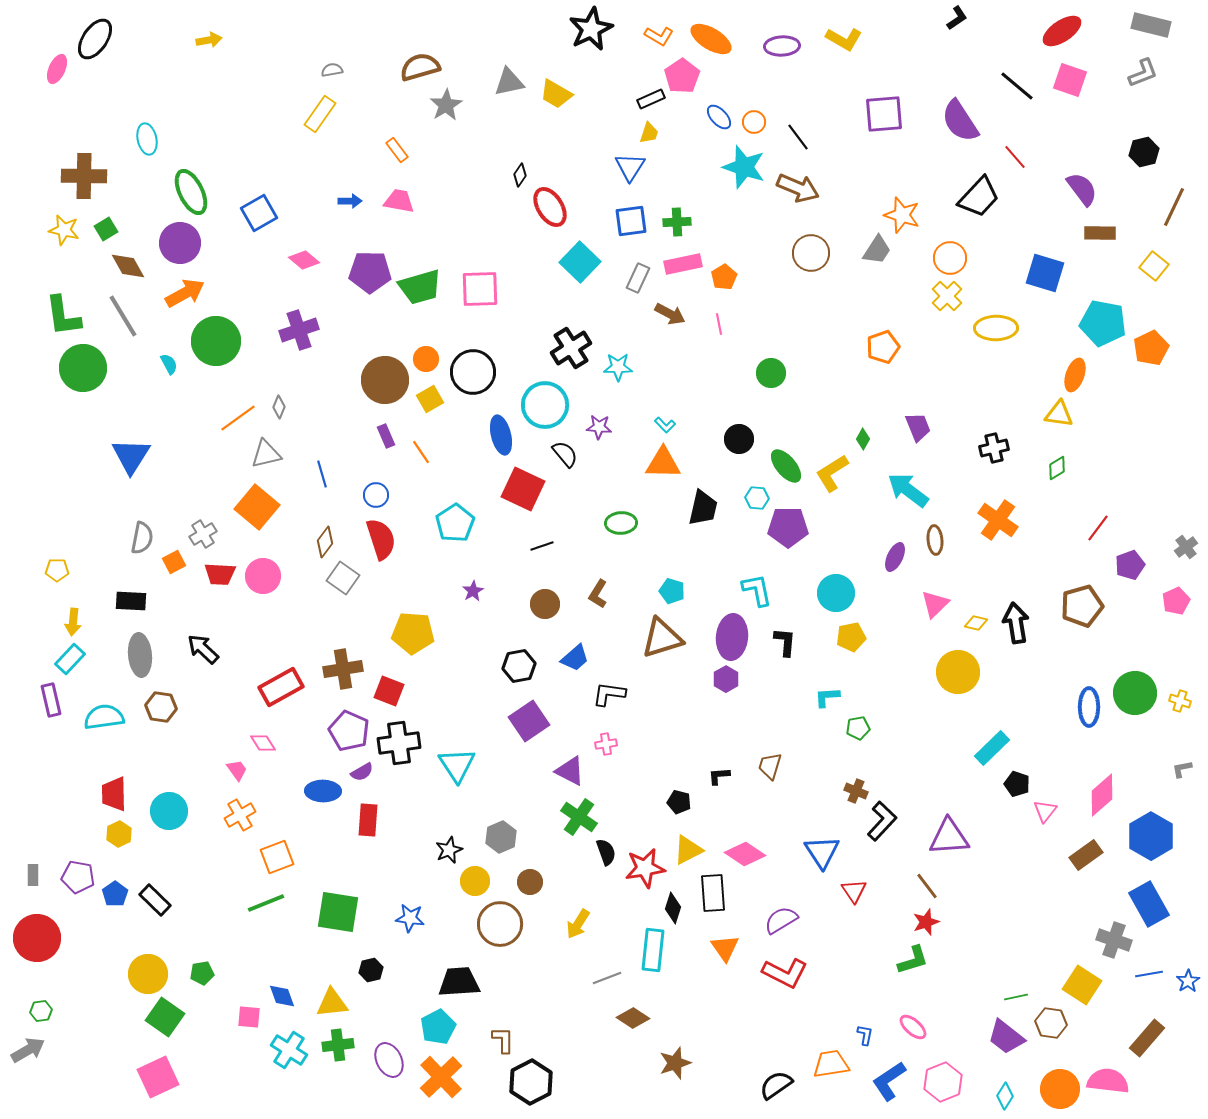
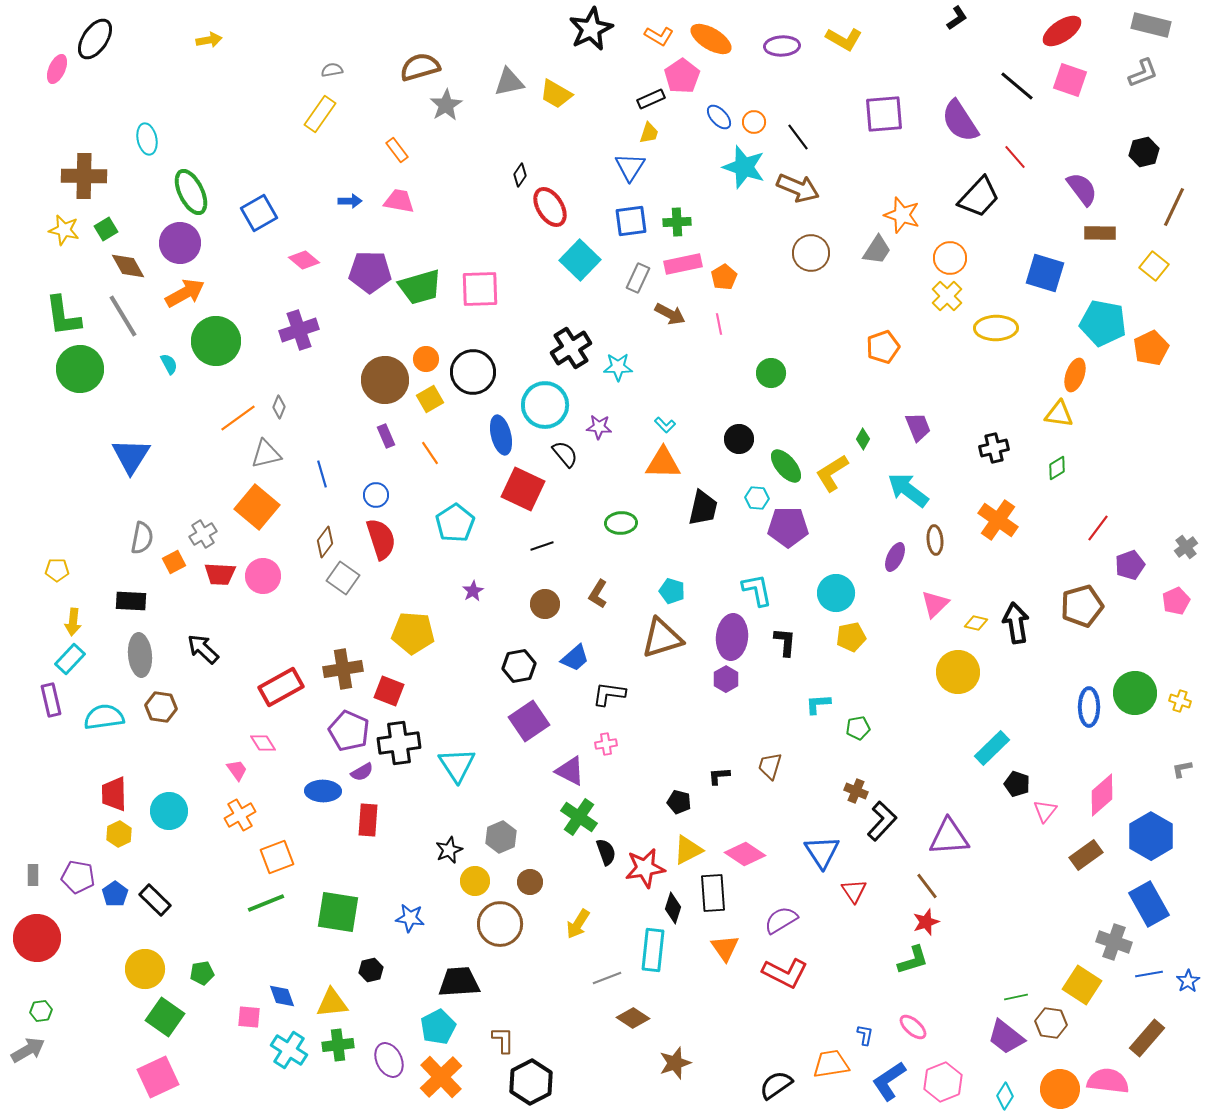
cyan square at (580, 262): moved 2 px up
green circle at (83, 368): moved 3 px left, 1 px down
orange line at (421, 452): moved 9 px right, 1 px down
cyan L-shape at (827, 697): moved 9 px left, 7 px down
gray cross at (1114, 940): moved 2 px down
yellow circle at (148, 974): moved 3 px left, 5 px up
